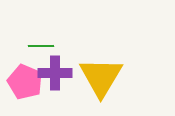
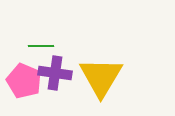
purple cross: rotated 8 degrees clockwise
pink pentagon: moved 1 px left, 1 px up
